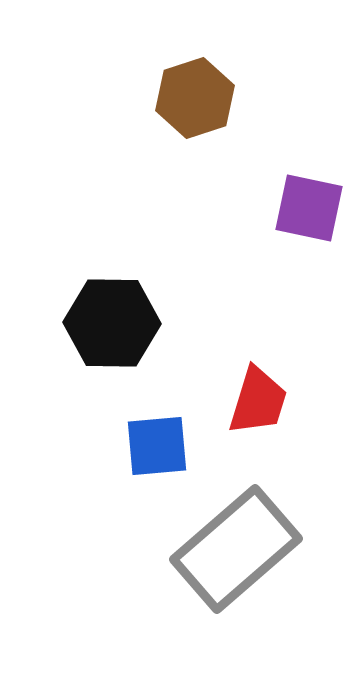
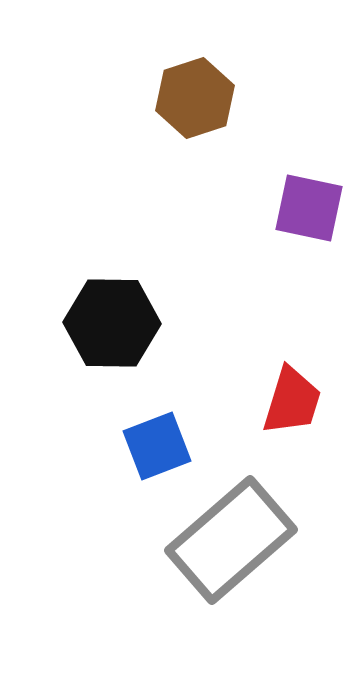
red trapezoid: moved 34 px right
blue square: rotated 16 degrees counterclockwise
gray rectangle: moved 5 px left, 9 px up
